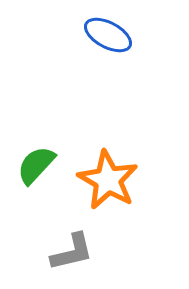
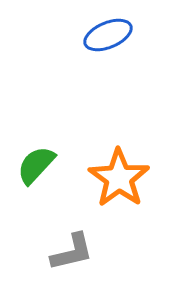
blue ellipse: rotated 51 degrees counterclockwise
orange star: moved 11 px right, 2 px up; rotated 6 degrees clockwise
